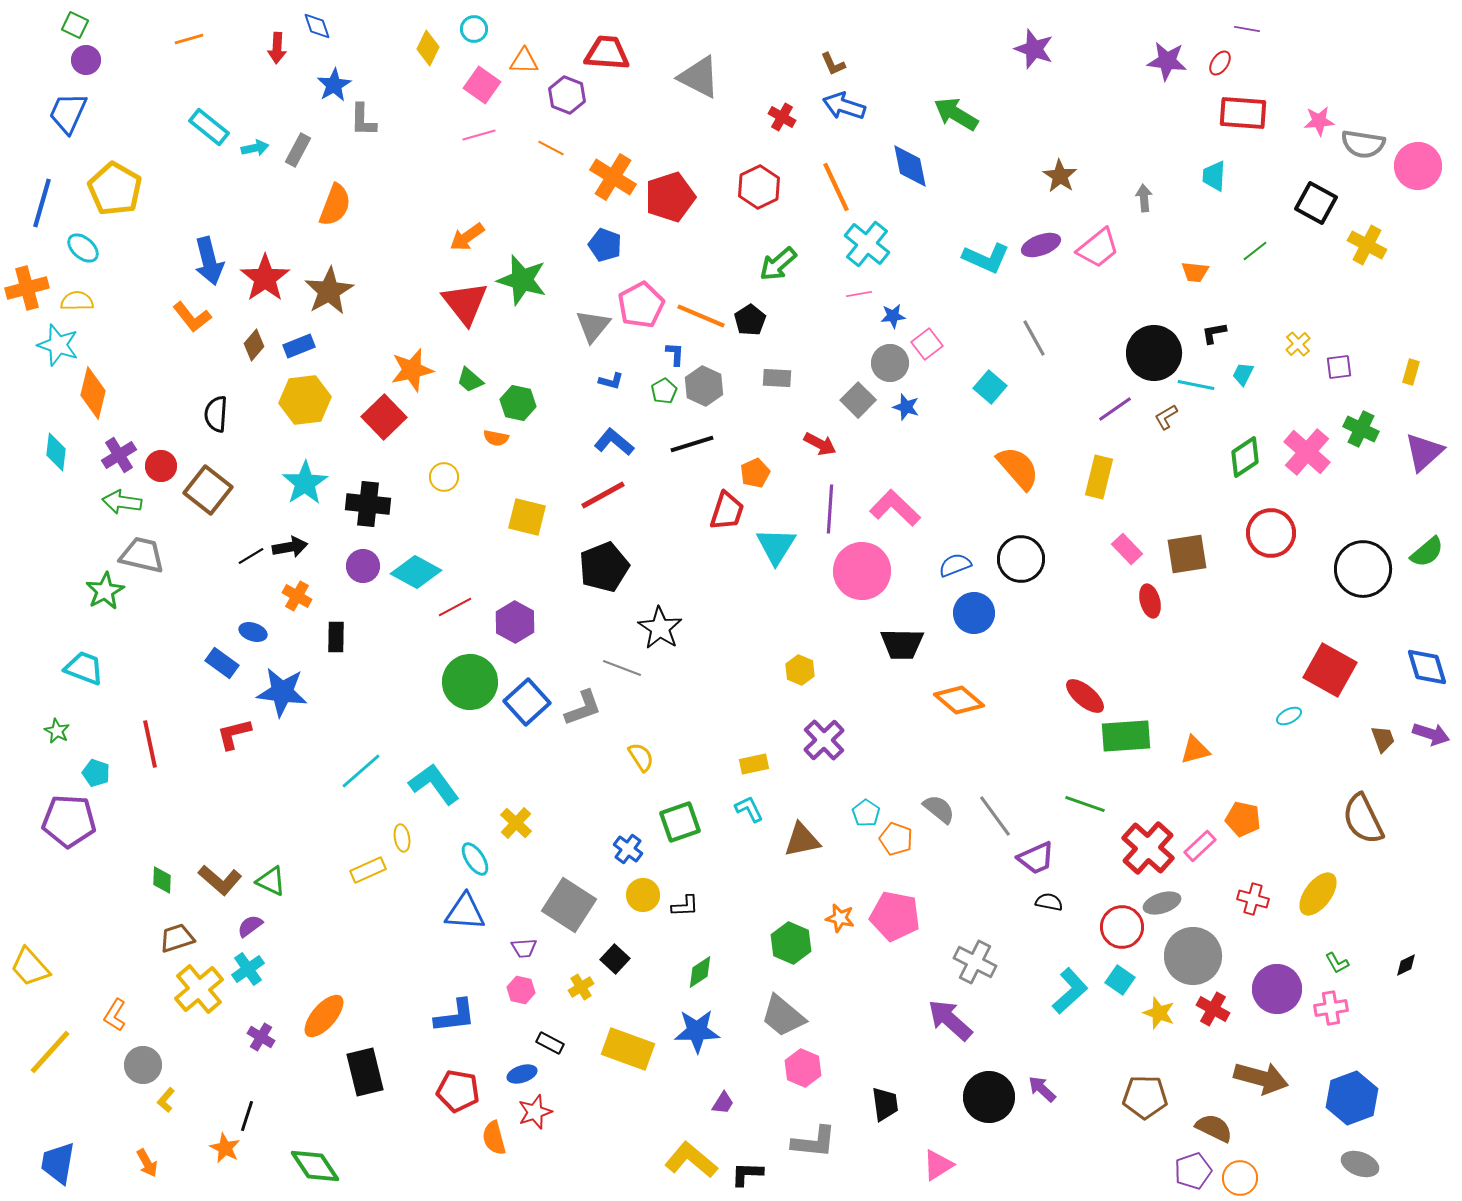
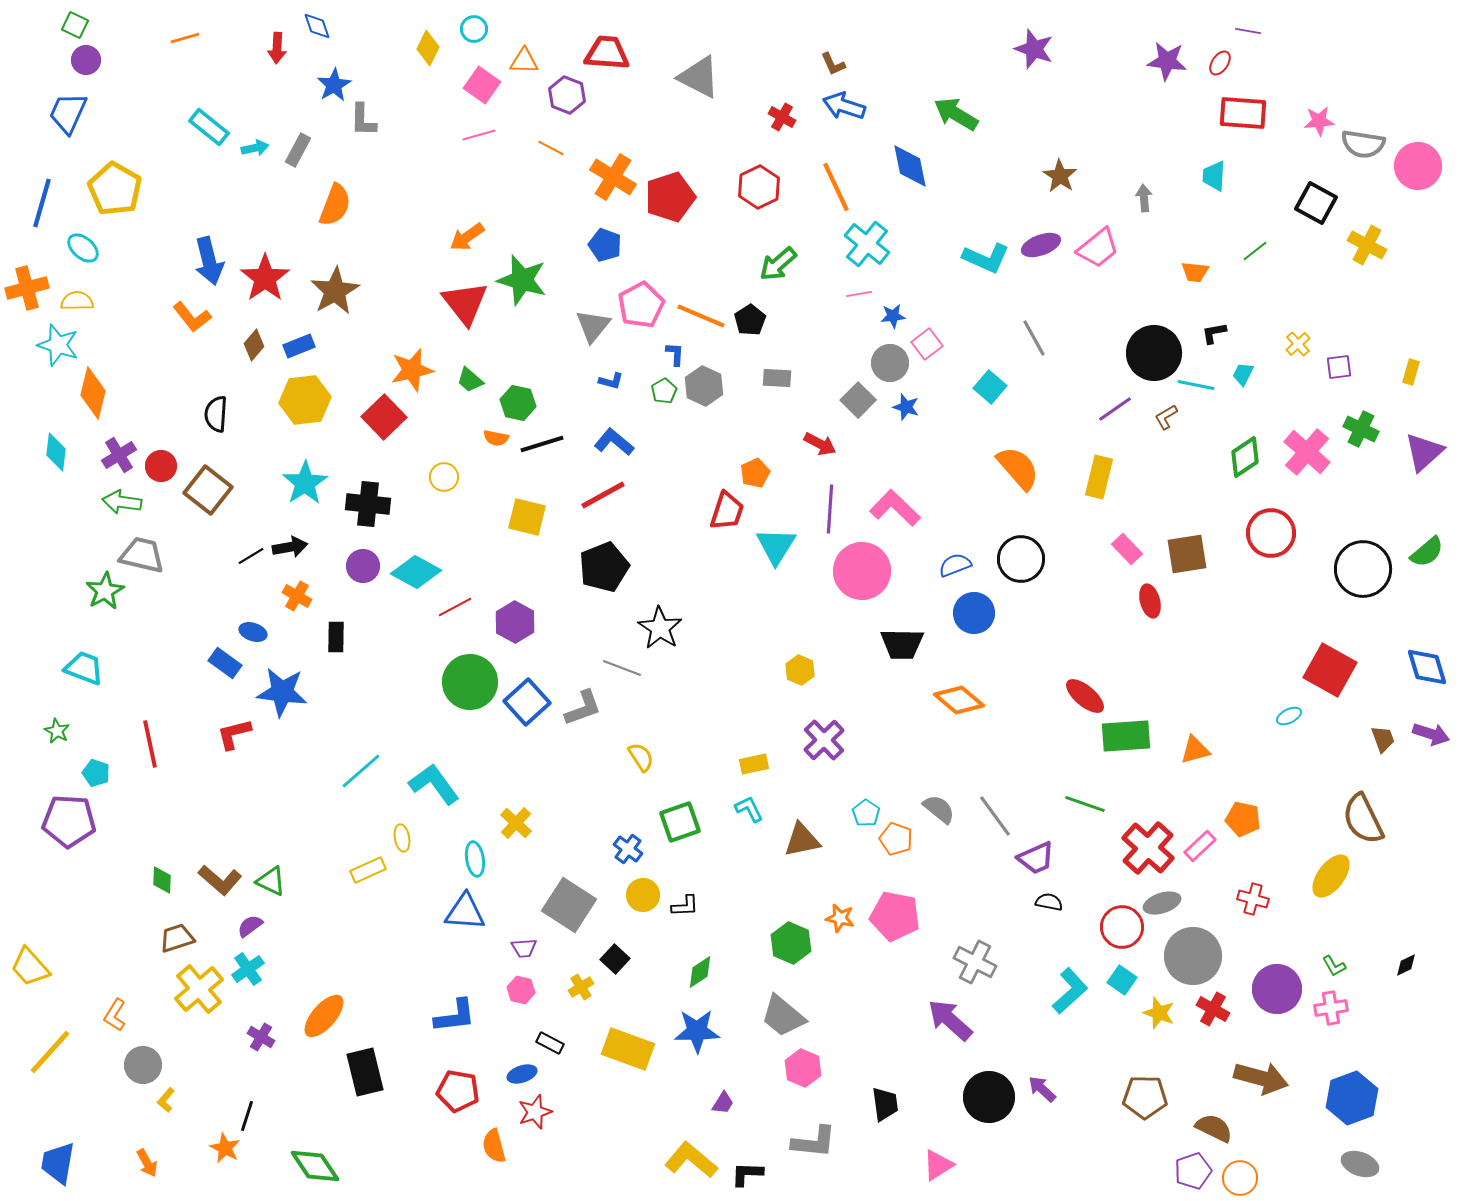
purple line at (1247, 29): moved 1 px right, 2 px down
orange line at (189, 39): moved 4 px left, 1 px up
brown star at (329, 291): moved 6 px right
black line at (692, 444): moved 150 px left
blue rectangle at (222, 663): moved 3 px right
cyan ellipse at (475, 859): rotated 24 degrees clockwise
yellow ellipse at (1318, 894): moved 13 px right, 18 px up
green L-shape at (1337, 963): moved 3 px left, 3 px down
cyan square at (1120, 980): moved 2 px right
orange semicircle at (494, 1138): moved 8 px down
